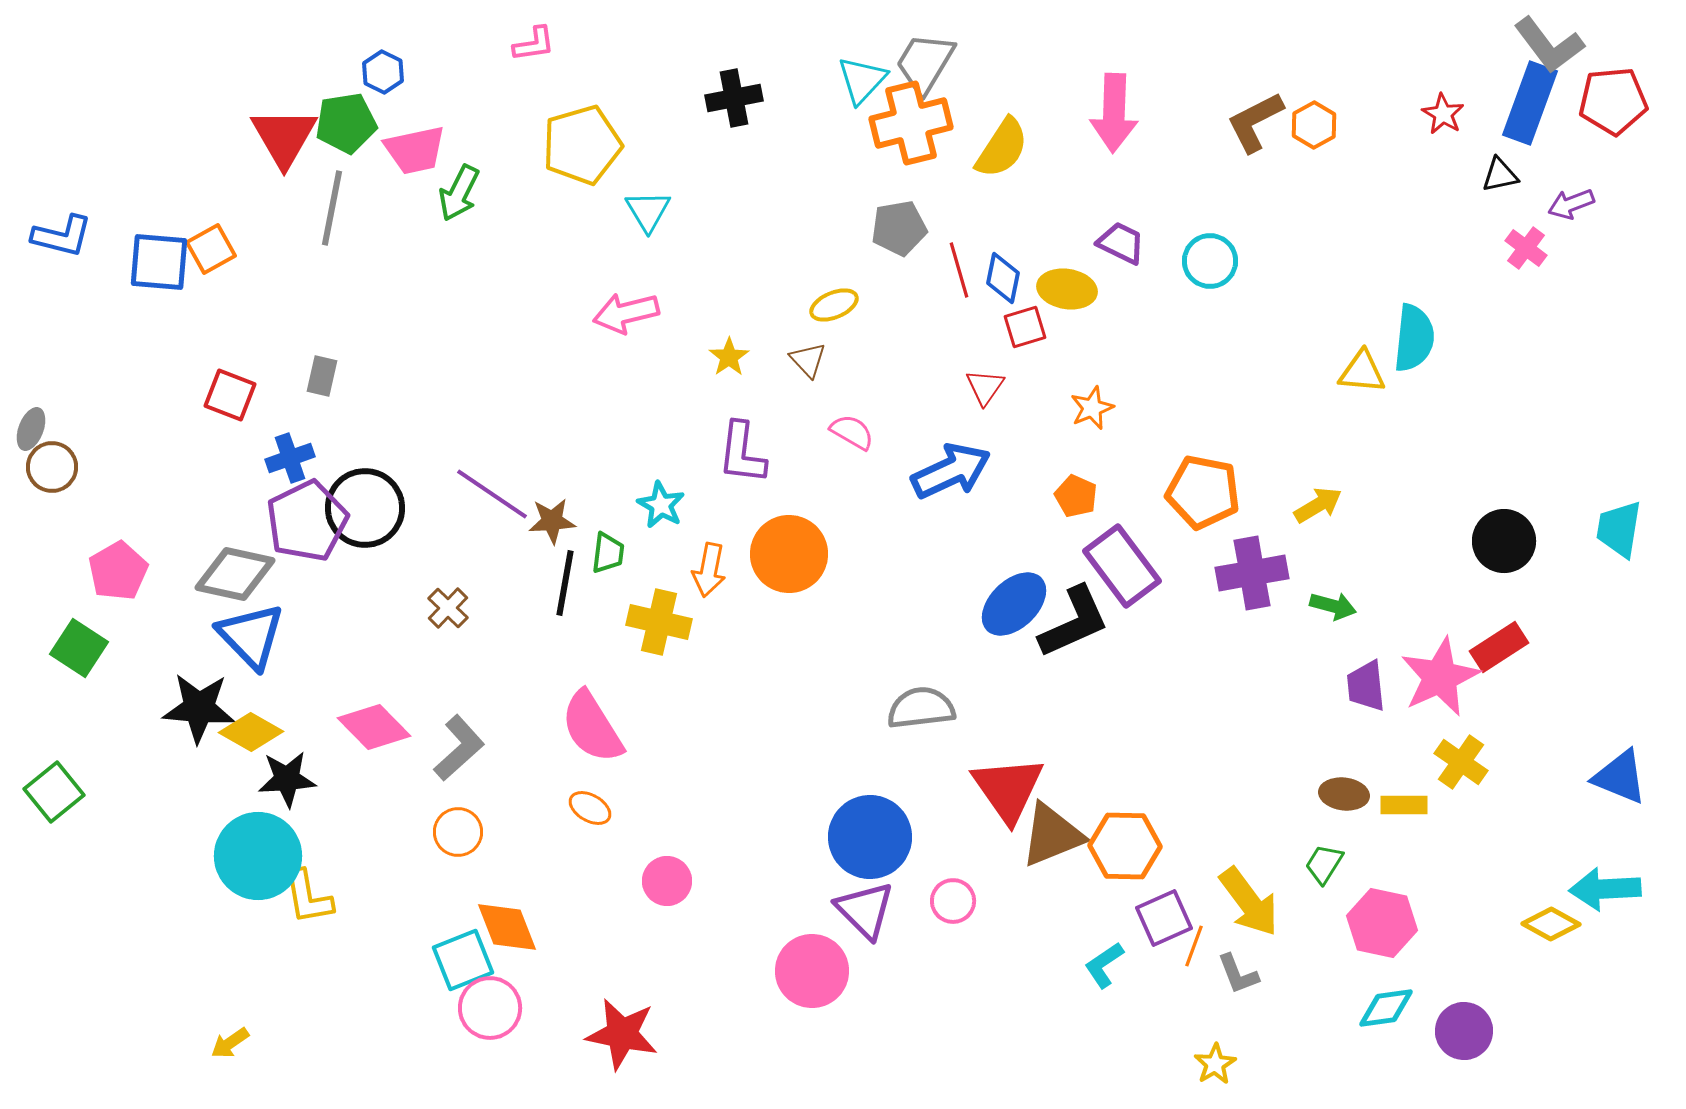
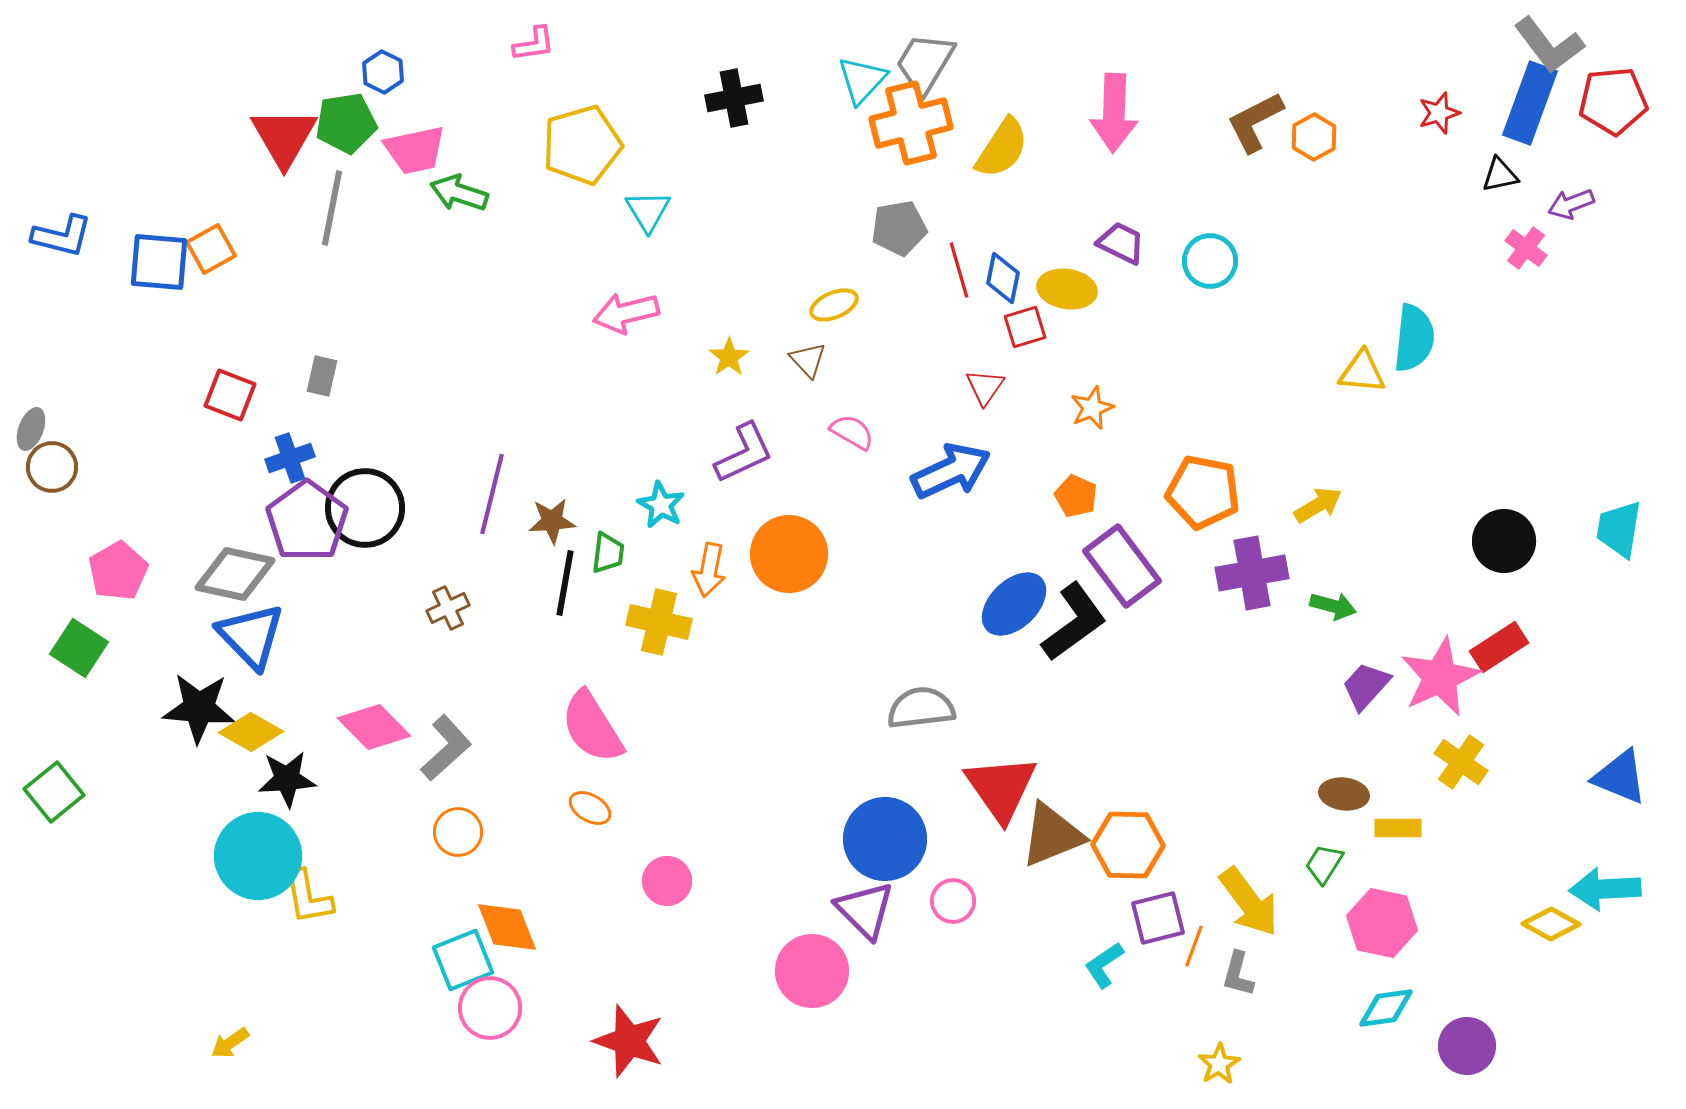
red star at (1443, 114): moved 4 px left, 1 px up; rotated 24 degrees clockwise
orange hexagon at (1314, 125): moved 12 px down
green arrow at (459, 193): rotated 82 degrees clockwise
purple L-shape at (742, 453): moved 2 px right; rotated 122 degrees counterclockwise
purple line at (492, 494): rotated 70 degrees clockwise
purple pentagon at (307, 521): rotated 10 degrees counterclockwise
brown cross at (448, 608): rotated 21 degrees clockwise
black L-shape at (1074, 622): rotated 12 degrees counterclockwise
purple trapezoid at (1366, 686): rotated 48 degrees clockwise
gray L-shape at (459, 748): moved 13 px left
red triangle at (1008, 789): moved 7 px left, 1 px up
yellow rectangle at (1404, 805): moved 6 px left, 23 px down
blue circle at (870, 837): moved 15 px right, 2 px down
orange hexagon at (1125, 846): moved 3 px right, 1 px up
purple square at (1164, 918): moved 6 px left; rotated 10 degrees clockwise
gray L-shape at (1238, 974): rotated 36 degrees clockwise
purple circle at (1464, 1031): moved 3 px right, 15 px down
red star at (622, 1034): moved 7 px right, 7 px down; rotated 8 degrees clockwise
yellow star at (1215, 1064): moved 4 px right
